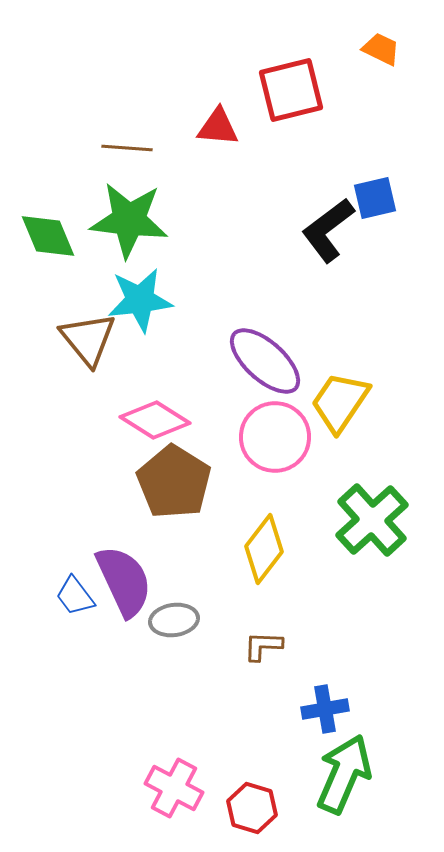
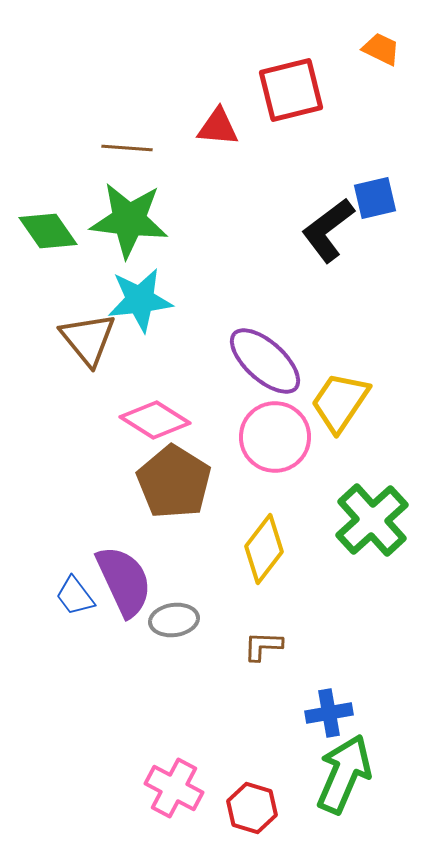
green diamond: moved 5 px up; rotated 12 degrees counterclockwise
blue cross: moved 4 px right, 4 px down
